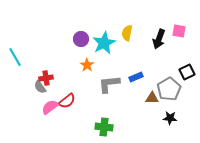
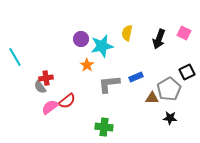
pink square: moved 5 px right, 2 px down; rotated 16 degrees clockwise
cyan star: moved 2 px left, 3 px down; rotated 15 degrees clockwise
